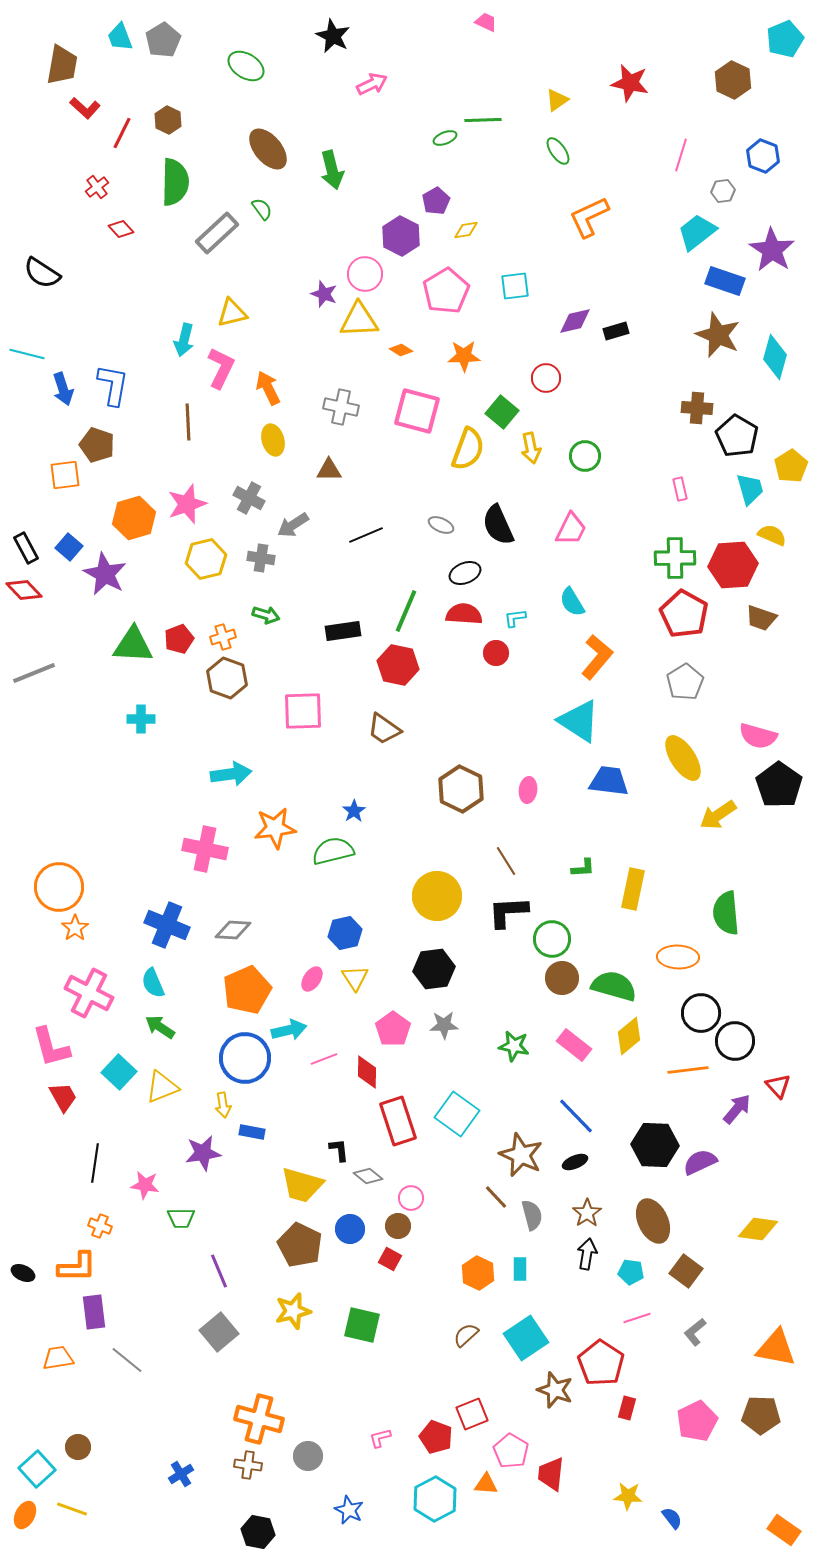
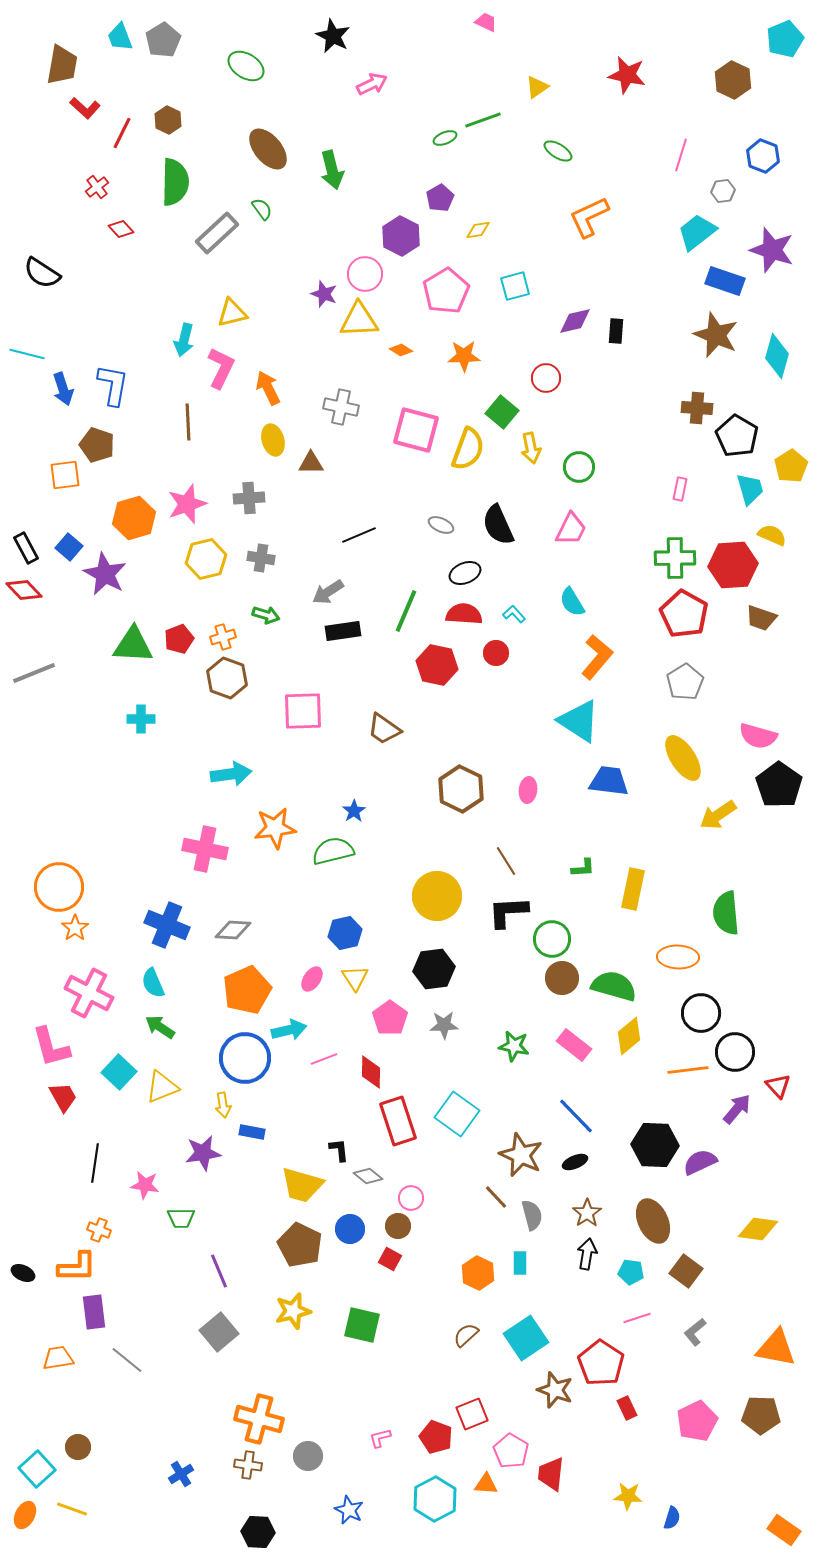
red star at (630, 83): moved 3 px left, 8 px up
yellow triangle at (557, 100): moved 20 px left, 13 px up
green line at (483, 120): rotated 18 degrees counterclockwise
green ellipse at (558, 151): rotated 24 degrees counterclockwise
purple pentagon at (436, 201): moved 4 px right, 3 px up
yellow diamond at (466, 230): moved 12 px right
purple star at (772, 250): rotated 15 degrees counterclockwise
cyan square at (515, 286): rotated 8 degrees counterclockwise
black rectangle at (616, 331): rotated 70 degrees counterclockwise
brown star at (718, 335): moved 2 px left
cyan diamond at (775, 357): moved 2 px right, 1 px up
pink square at (417, 411): moved 1 px left, 19 px down
green circle at (585, 456): moved 6 px left, 11 px down
brown triangle at (329, 470): moved 18 px left, 7 px up
pink rectangle at (680, 489): rotated 25 degrees clockwise
gray cross at (249, 498): rotated 32 degrees counterclockwise
gray arrow at (293, 525): moved 35 px right, 67 px down
black line at (366, 535): moved 7 px left
cyan L-shape at (515, 618): moved 1 px left, 4 px up; rotated 55 degrees clockwise
red hexagon at (398, 665): moved 39 px right
pink pentagon at (393, 1029): moved 3 px left, 11 px up
black circle at (735, 1041): moved 11 px down
red diamond at (367, 1072): moved 4 px right
orange cross at (100, 1226): moved 1 px left, 4 px down
cyan rectangle at (520, 1269): moved 6 px up
red rectangle at (627, 1408): rotated 40 degrees counterclockwise
blue semicircle at (672, 1518): rotated 55 degrees clockwise
black hexagon at (258, 1532): rotated 8 degrees counterclockwise
